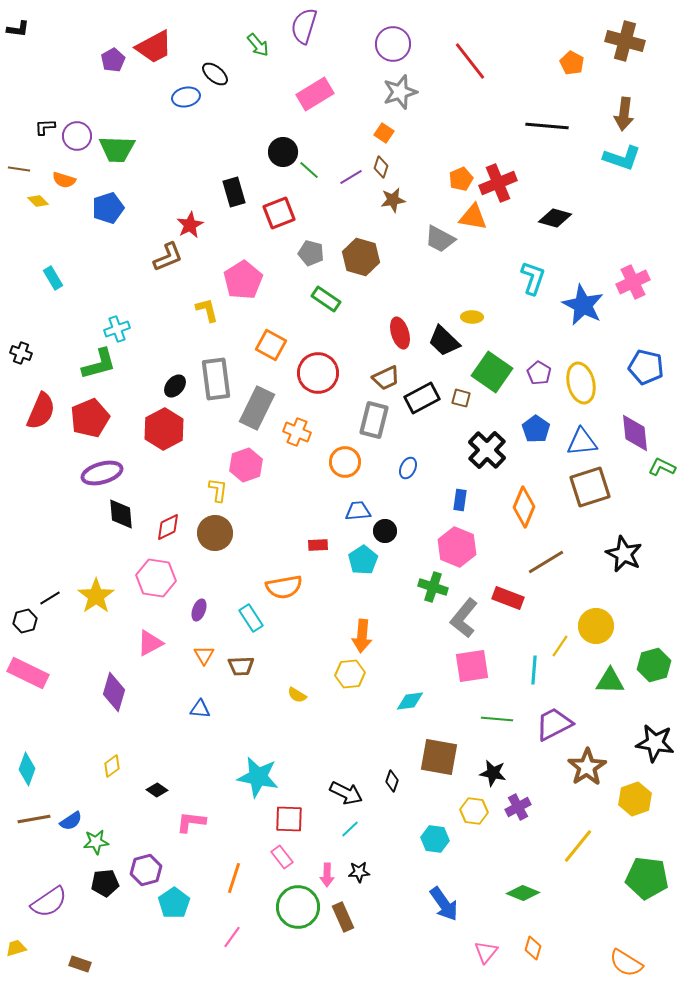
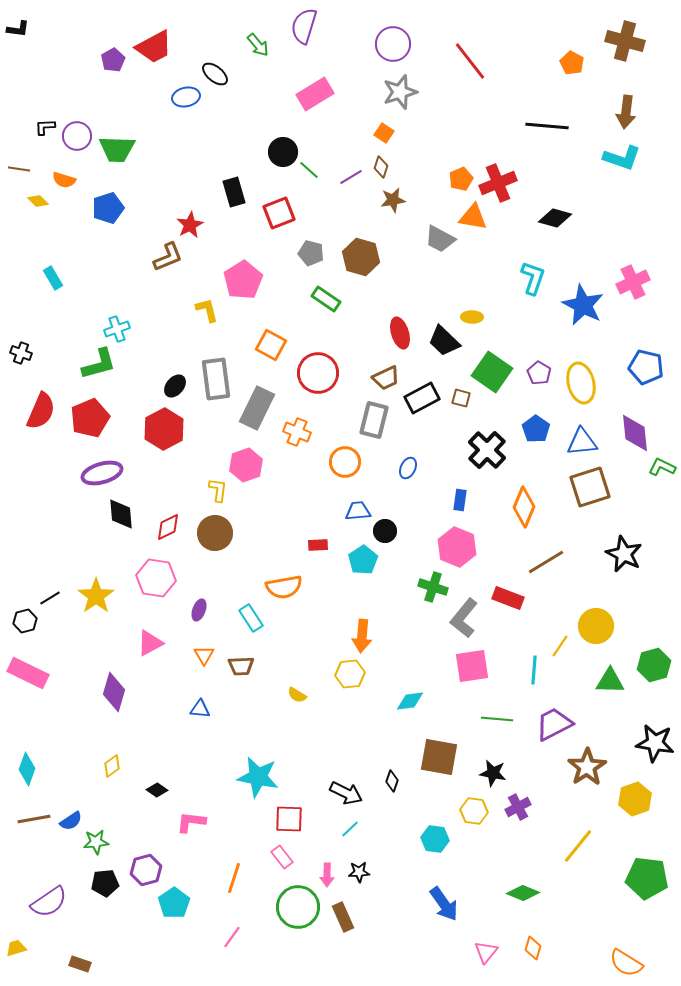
brown arrow at (624, 114): moved 2 px right, 2 px up
